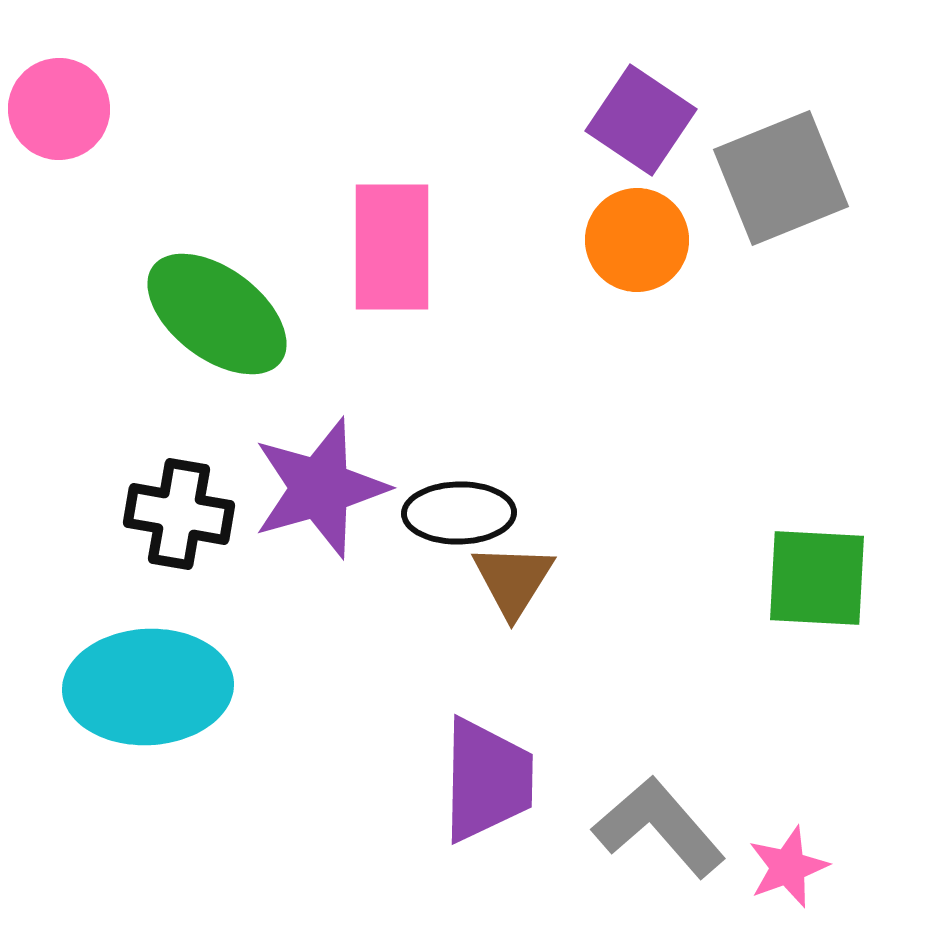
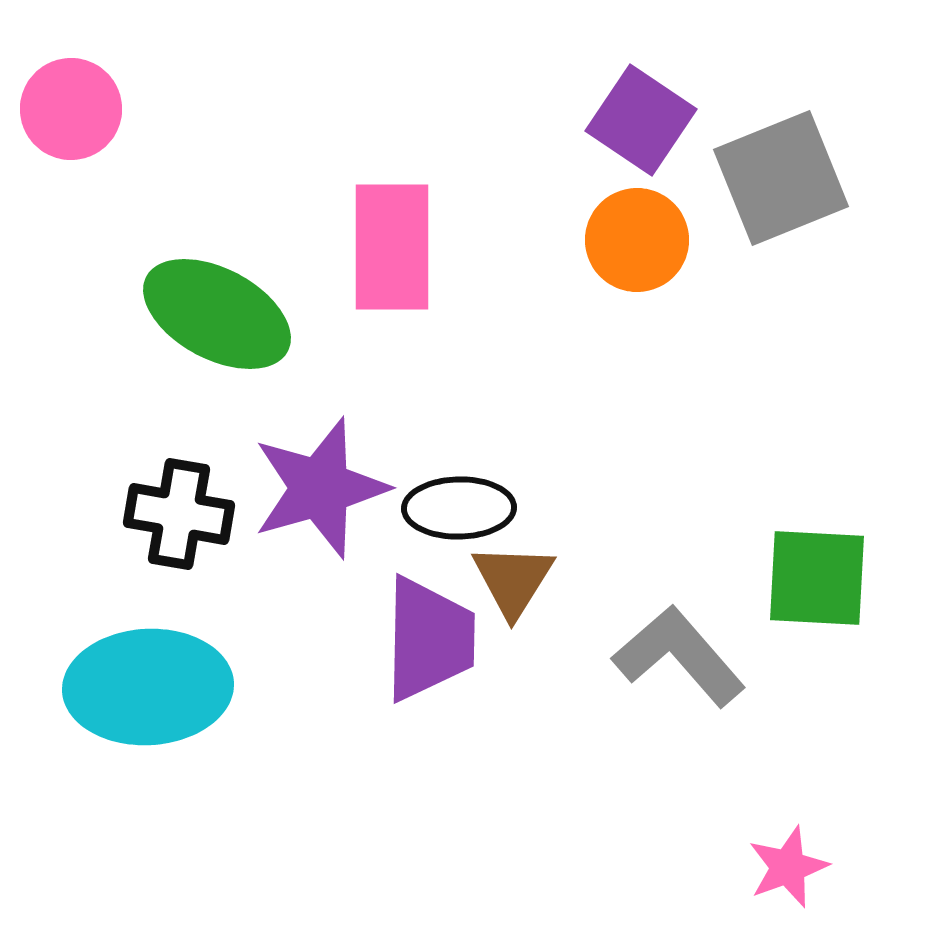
pink circle: moved 12 px right
green ellipse: rotated 9 degrees counterclockwise
black ellipse: moved 5 px up
purple trapezoid: moved 58 px left, 141 px up
gray L-shape: moved 20 px right, 171 px up
